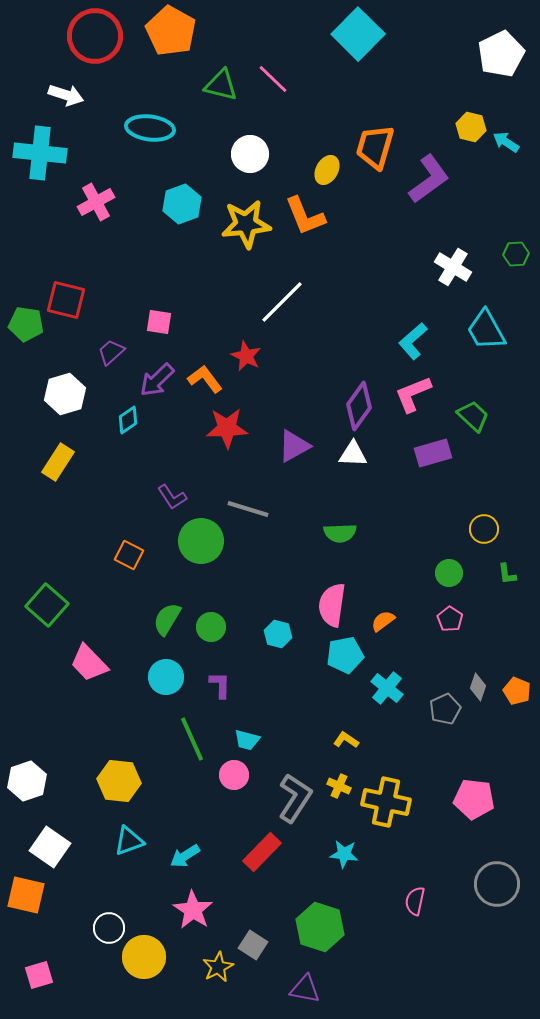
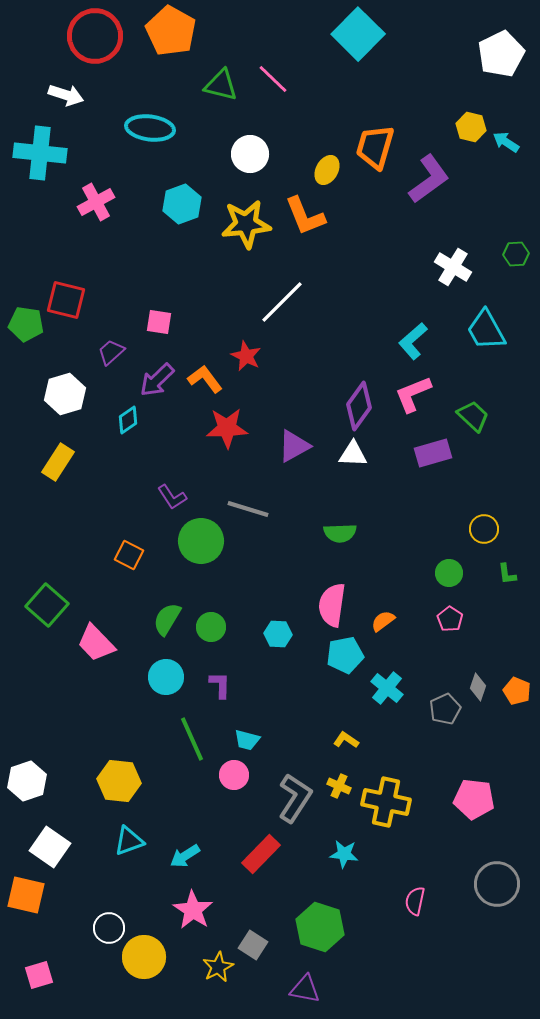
cyan hexagon at (278, 634): rotated 12 degrees counterclockwise
pink trapezoid at (89, 663): moved 7 px right, 20 px up
red rectangle at (262, 852): moved 1 px left, 2 px down
